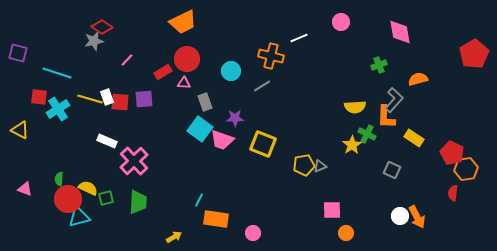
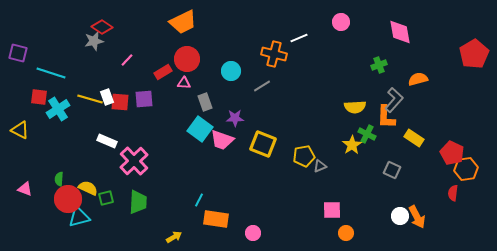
orange cross at (271, 56): moved 3 px right, 2 px up
cyan line at (57, 73): moved 6 px left
yellow pentagon at (304, 165): moved 9 px up
